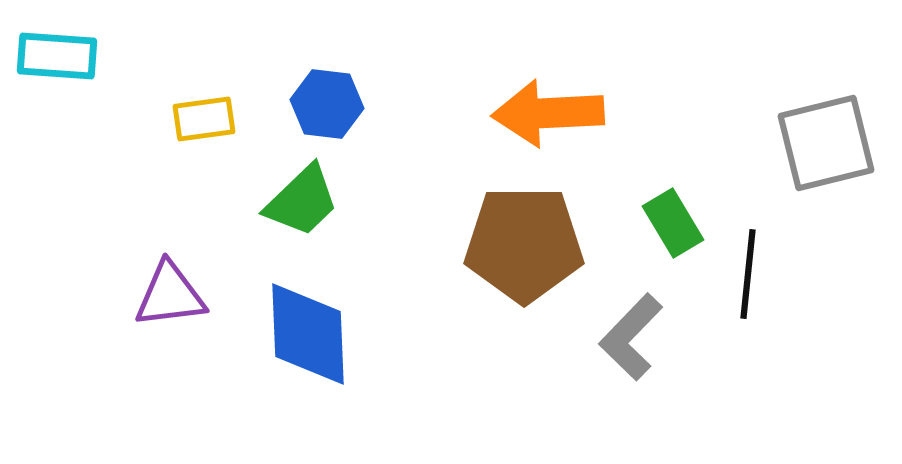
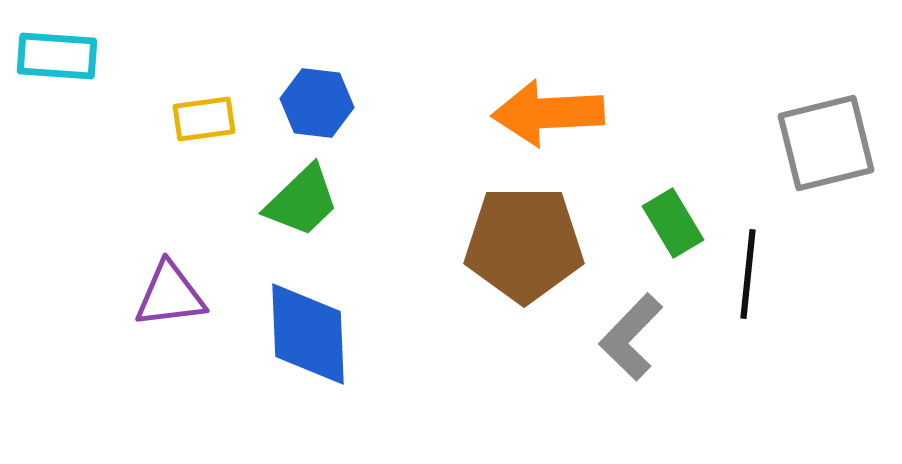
blue hexagon: moved 10 px left, 1 px up
